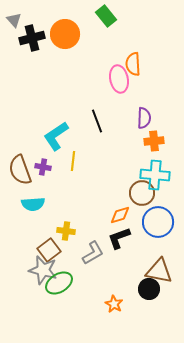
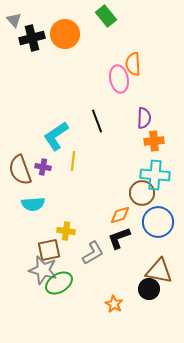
brown square: rotated 25 degrees clockwise
